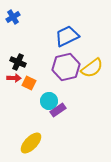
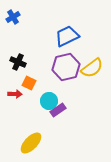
red arrow: moved 1 px right, 16 px down
